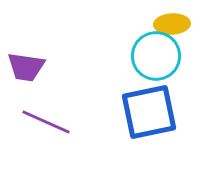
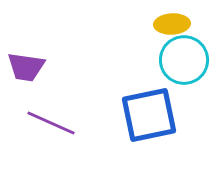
cyan circle: moved 28 px right, 4 px down
blue square: moved 3 px down
purple line: moved 5 px right, 1 px down
